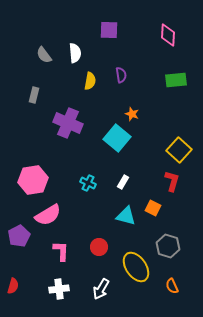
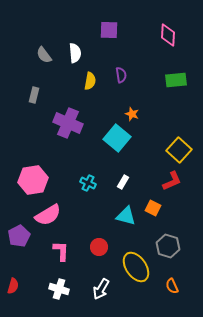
red L-shape: rotated 50 degrees clockwise
white cross: rotated 24 degrees clockwise
